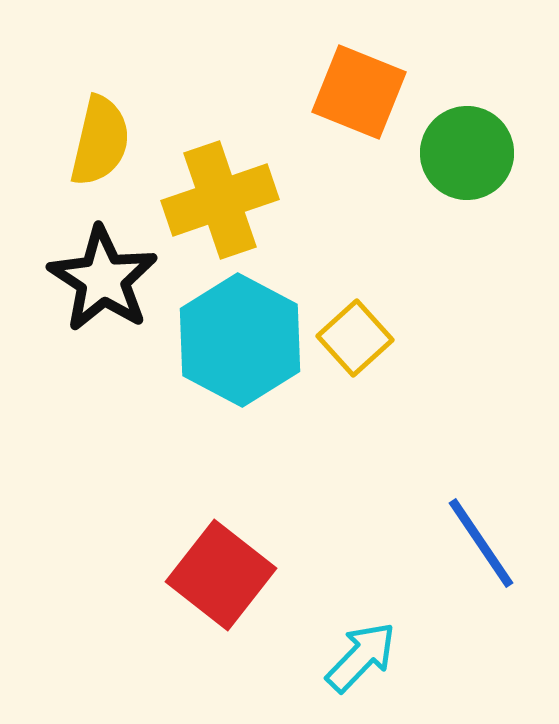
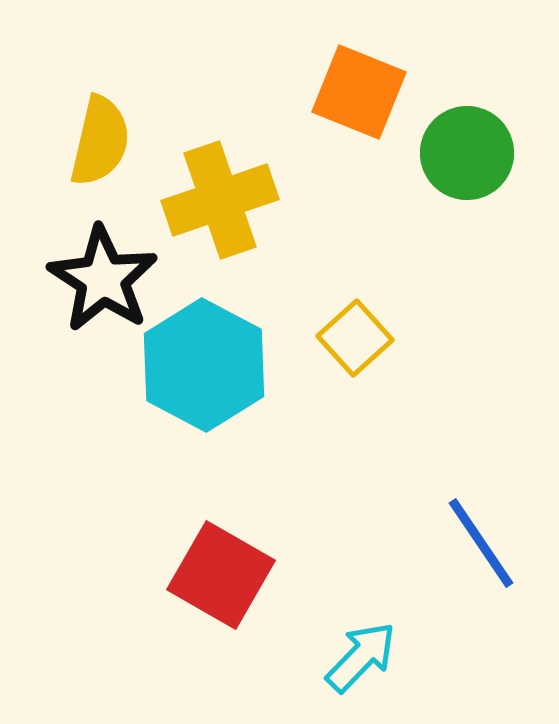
cyan hexagon: moved 36 px left, 25 px down
red square: rotated 8 degrees counterclockwise
